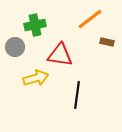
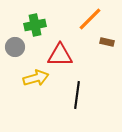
orange line: rotated 8 degrees counterclockwise
red triangle: rotated 8 degrees counterclockwise
